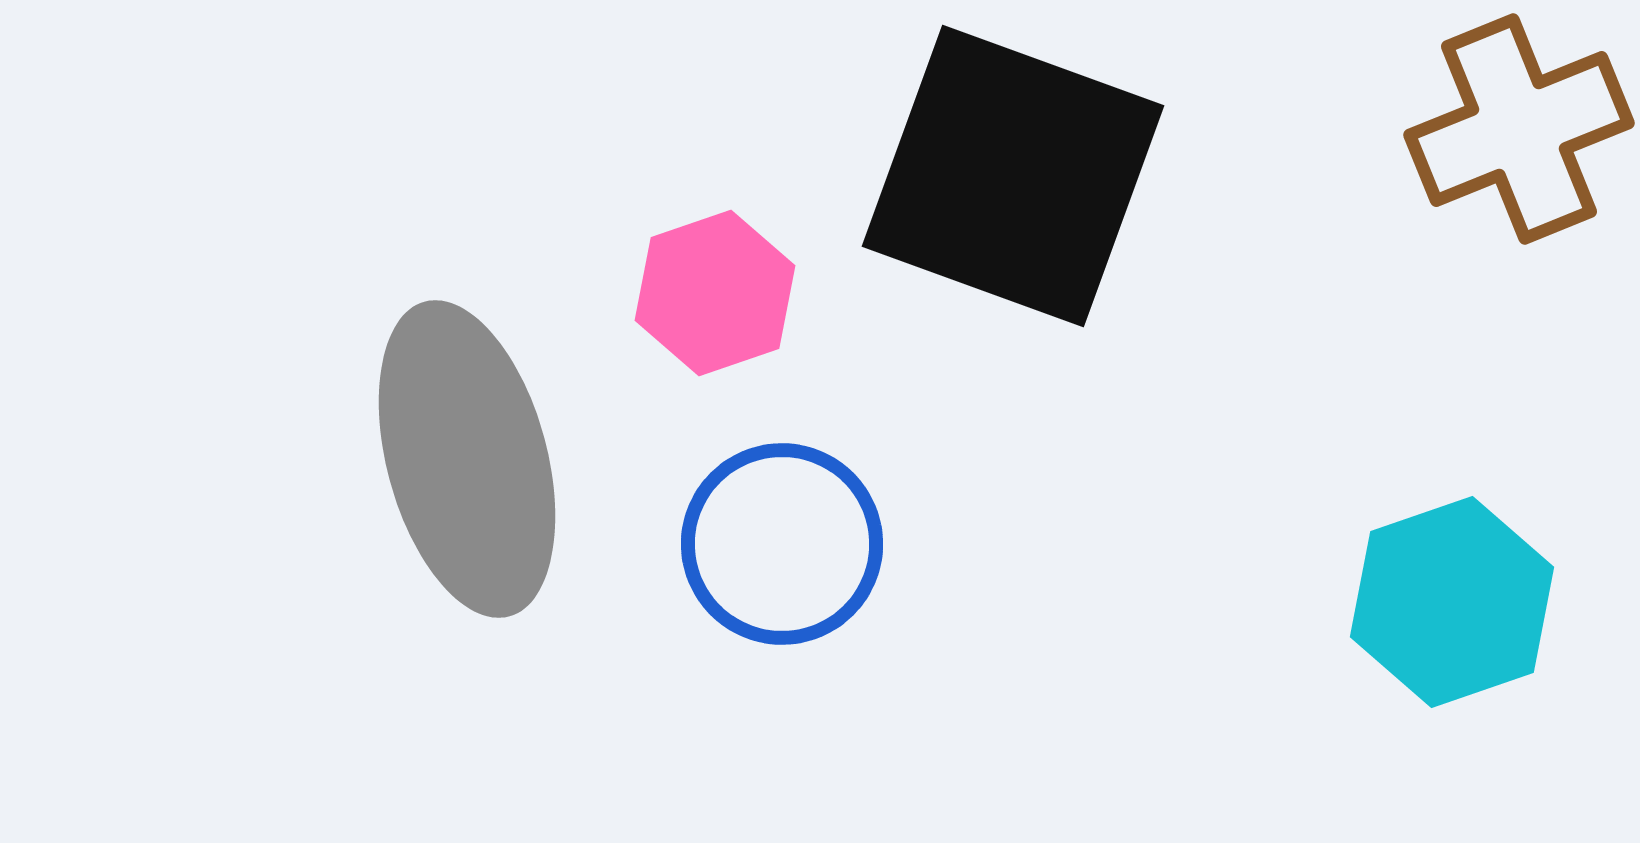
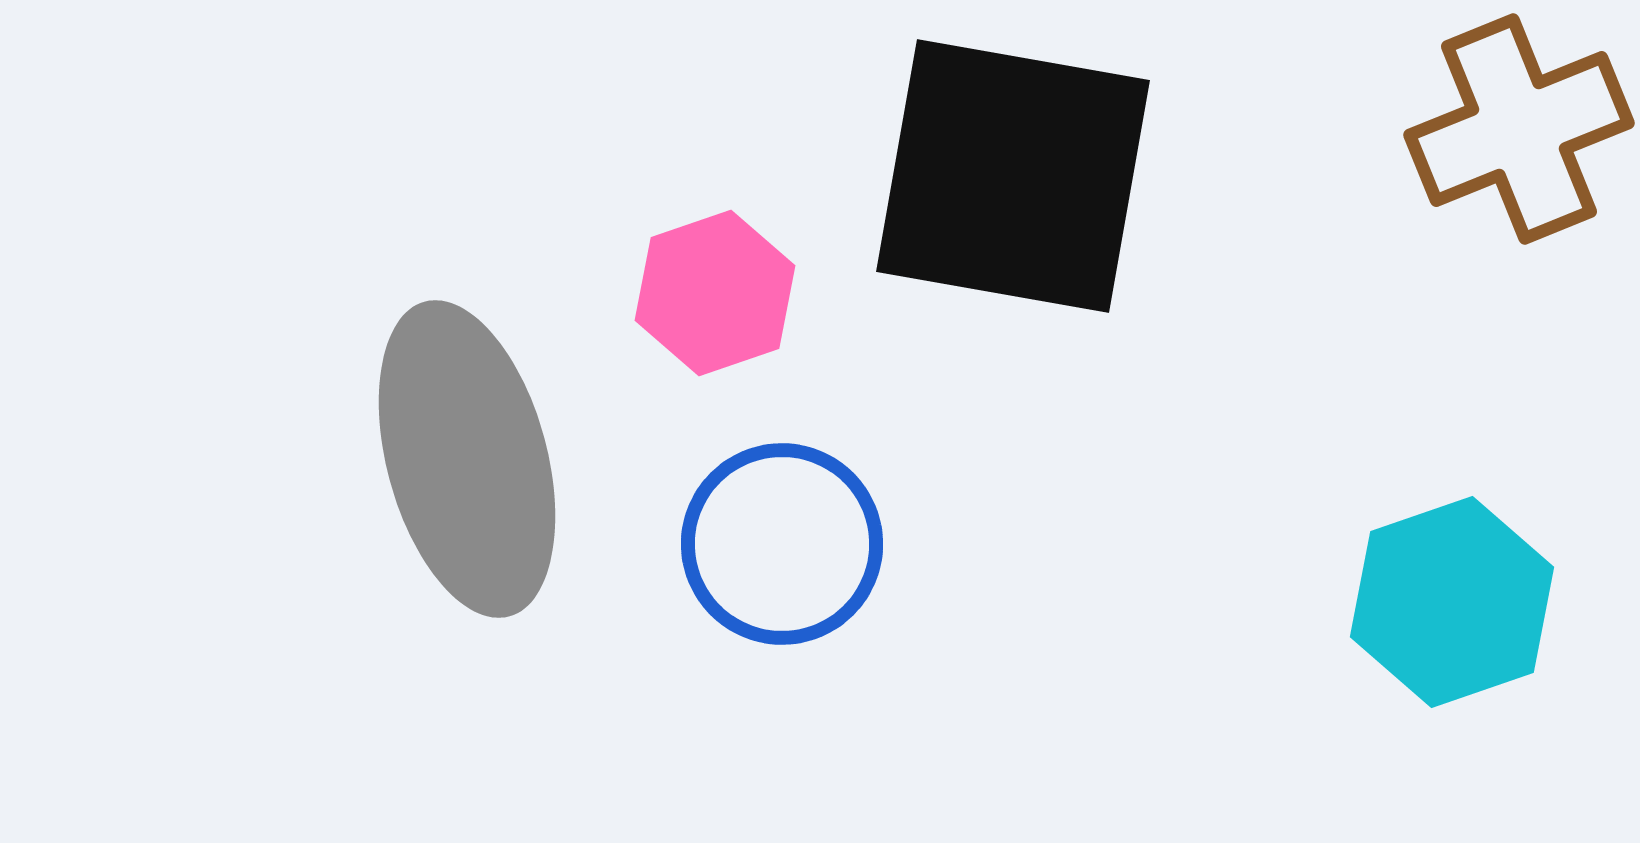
black square: rotated 10 degrees counterclockwise
